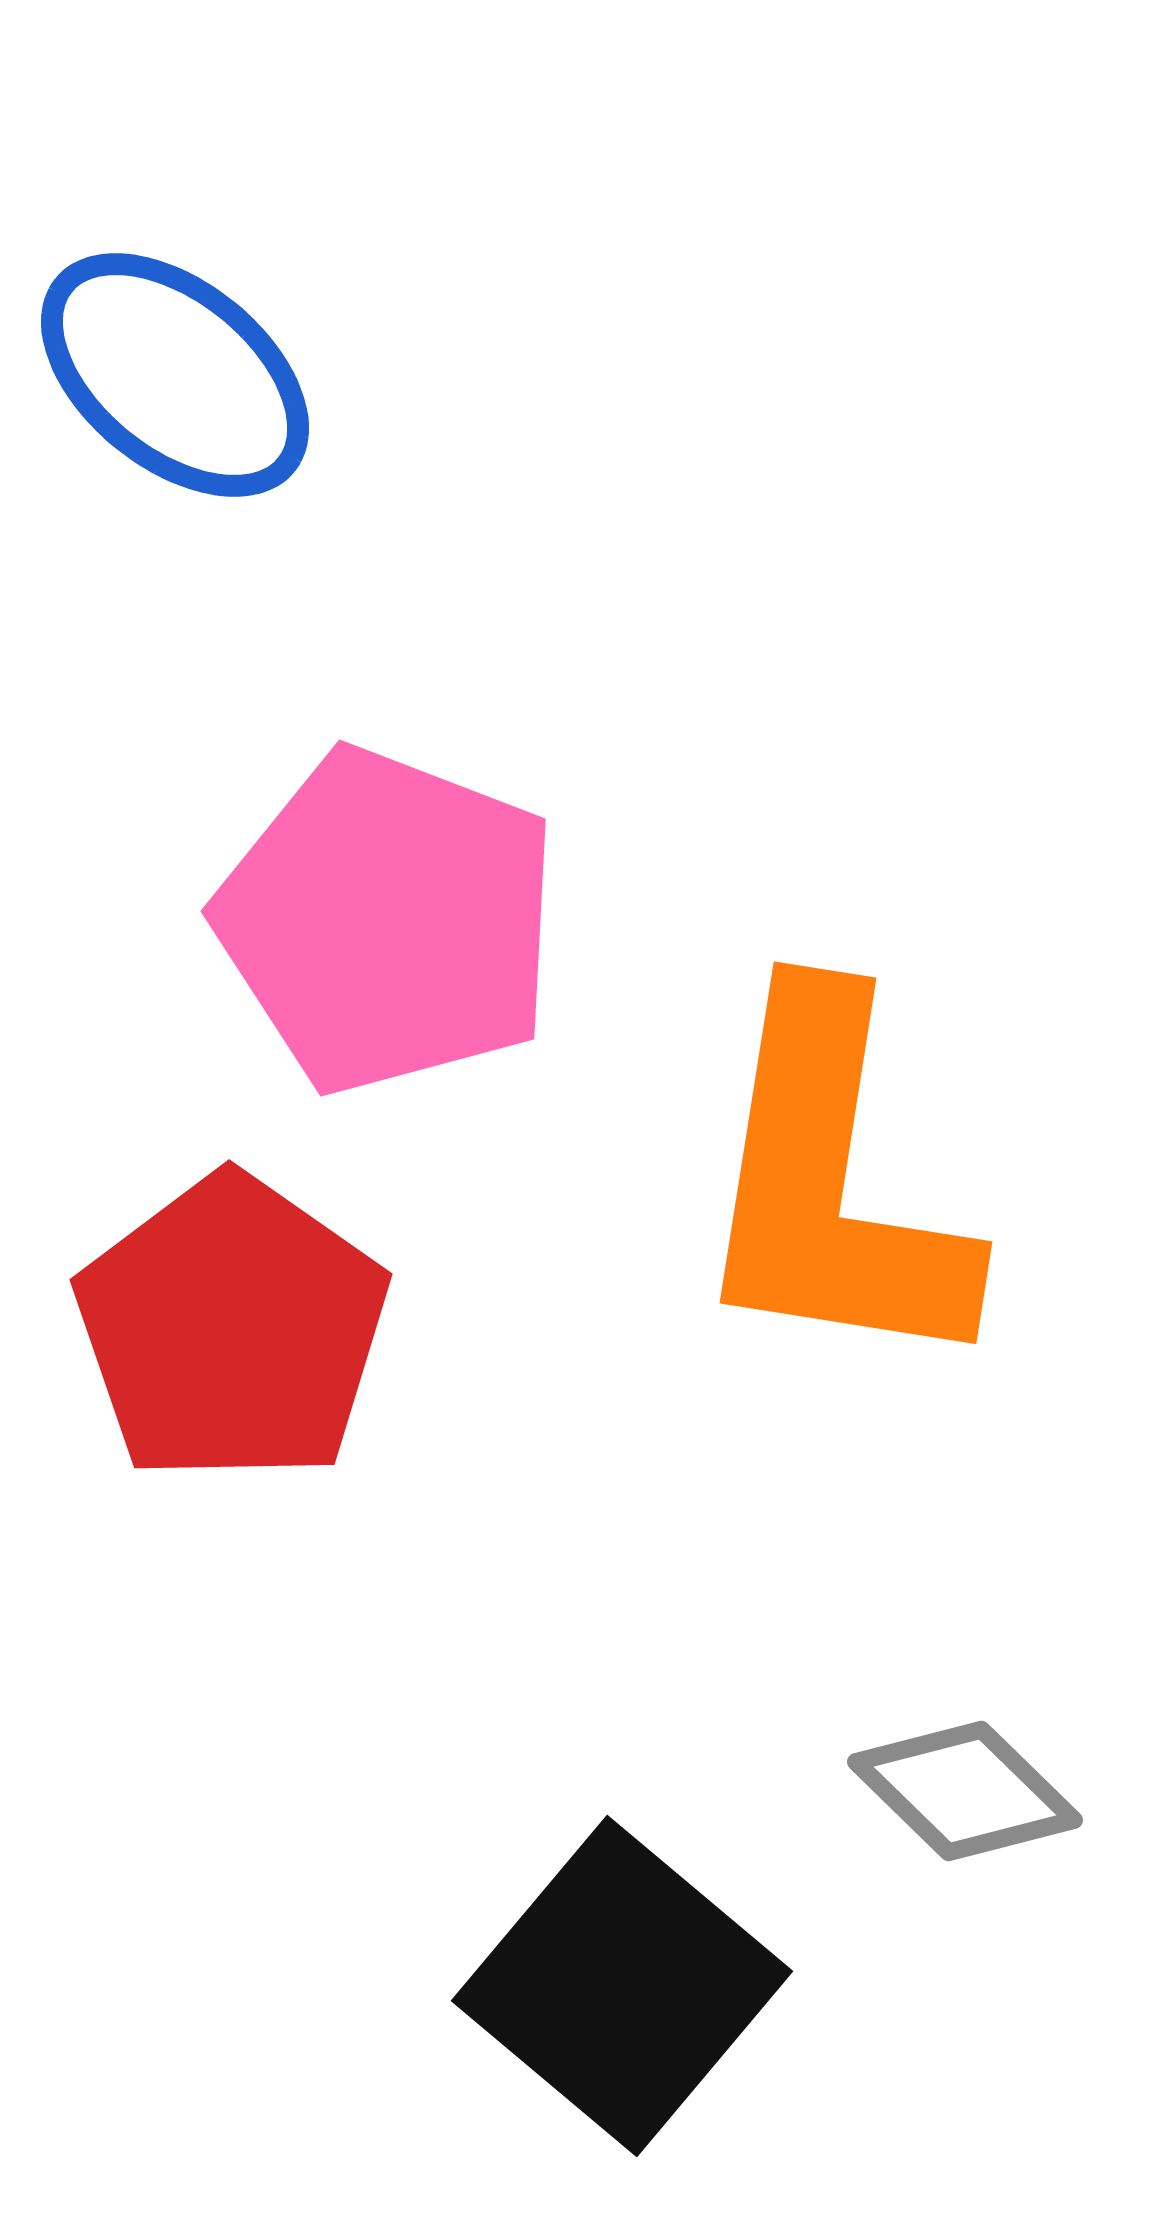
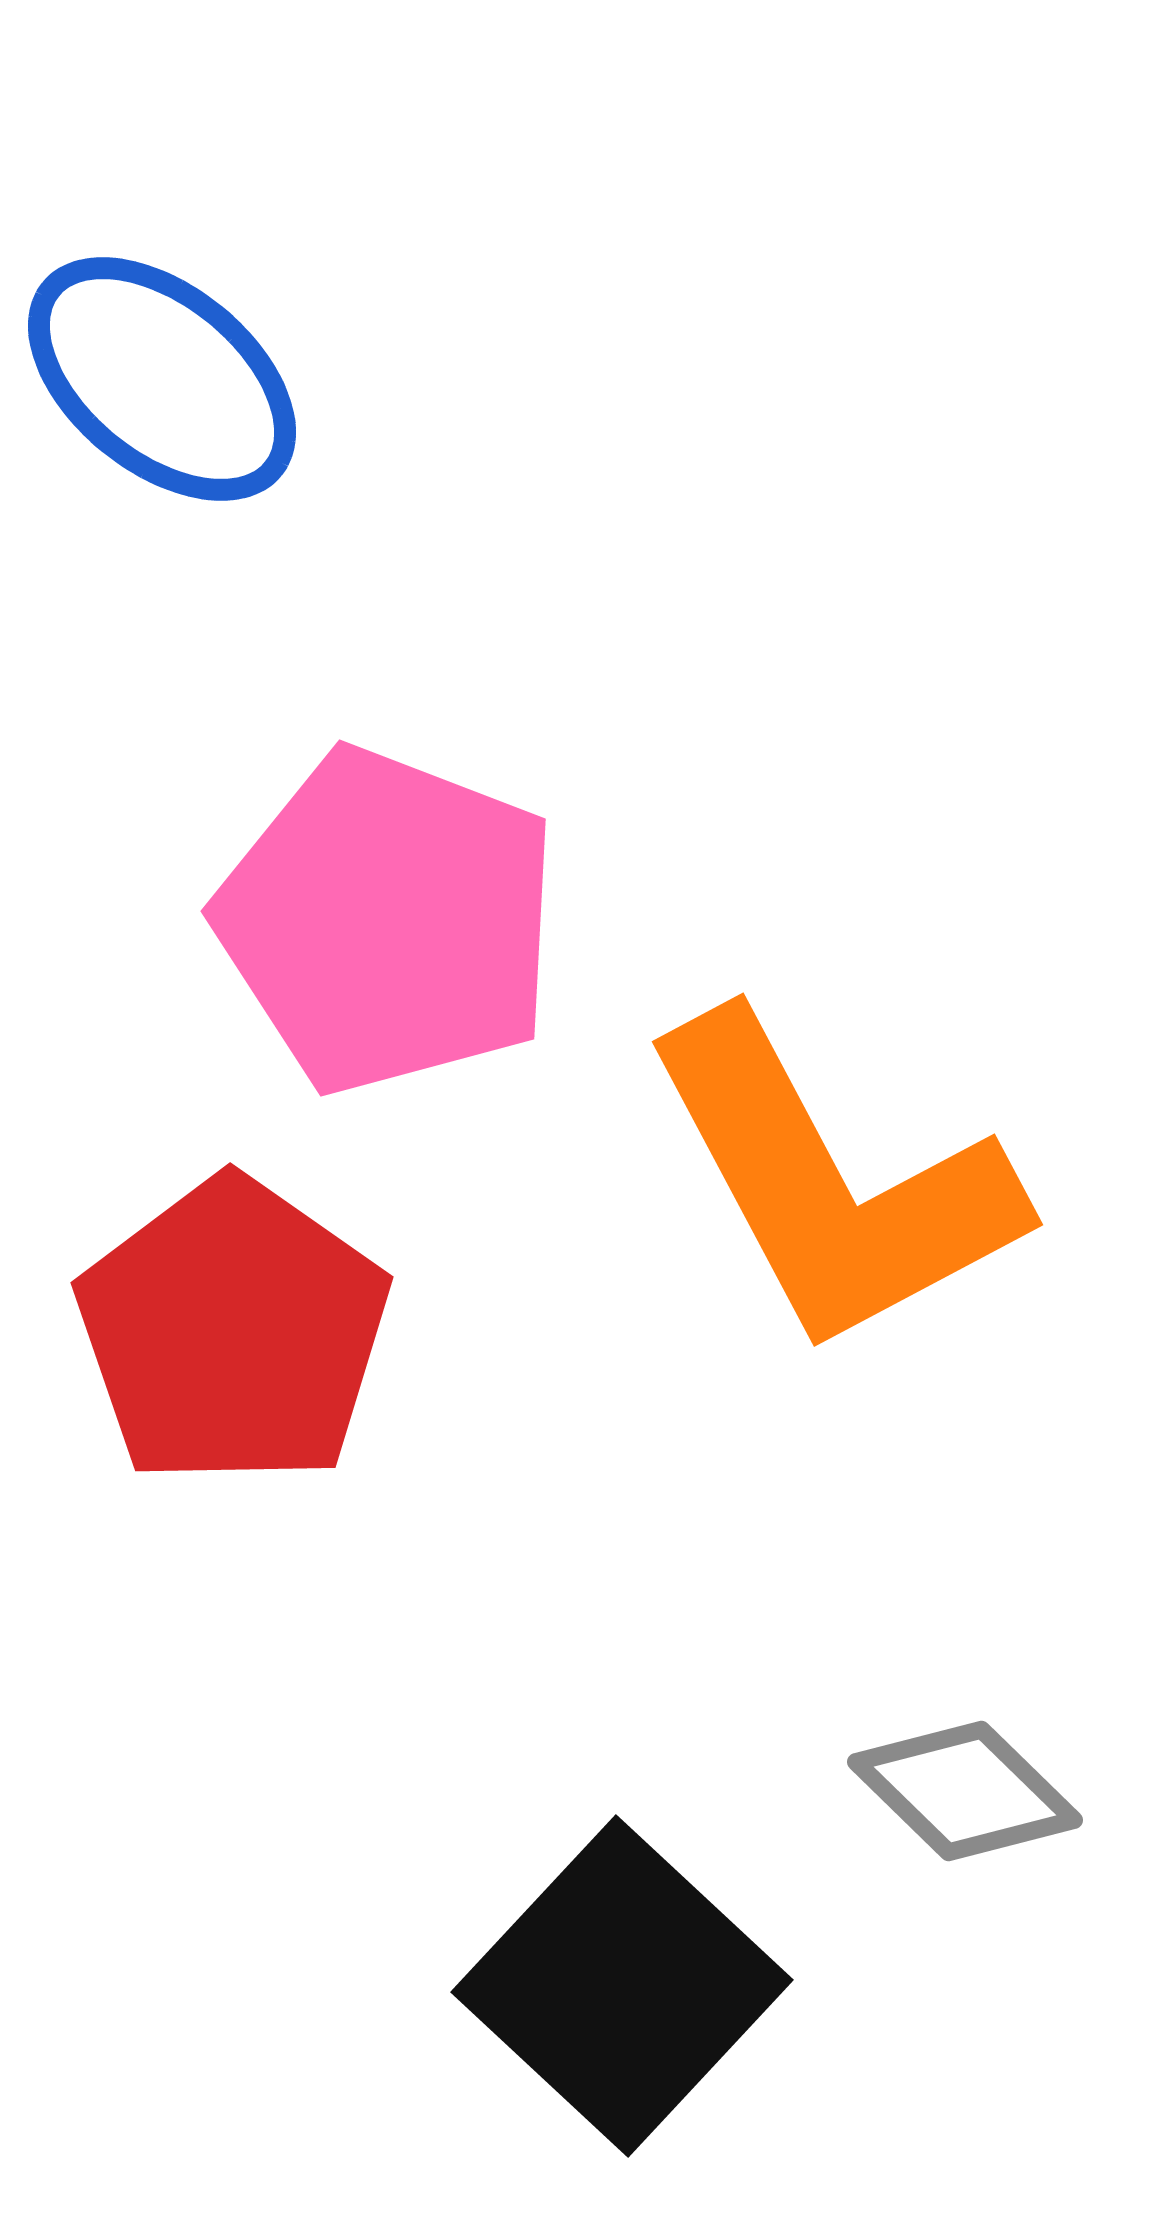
blue ellipse: moved 13 px left, 4 px down
orange L-shape: rotated 37 degrees counterclockwise
red pentagon: moved 1 px right, 3 px down
black square: rotated 3 degrees clockwise
